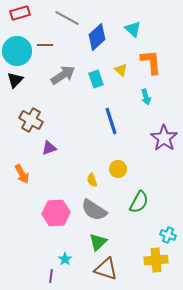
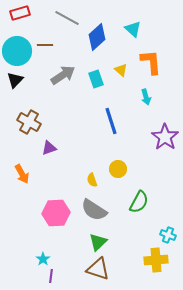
brown cross: moved 2 px left, 2 px down
purple star: moved 1 px right, 1 px up
cyan star: moved 22 px left
brown triangle: moved 8 px left
